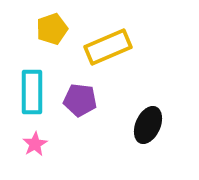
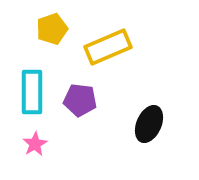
black ellipse: moved 1 px right, 1 px up
